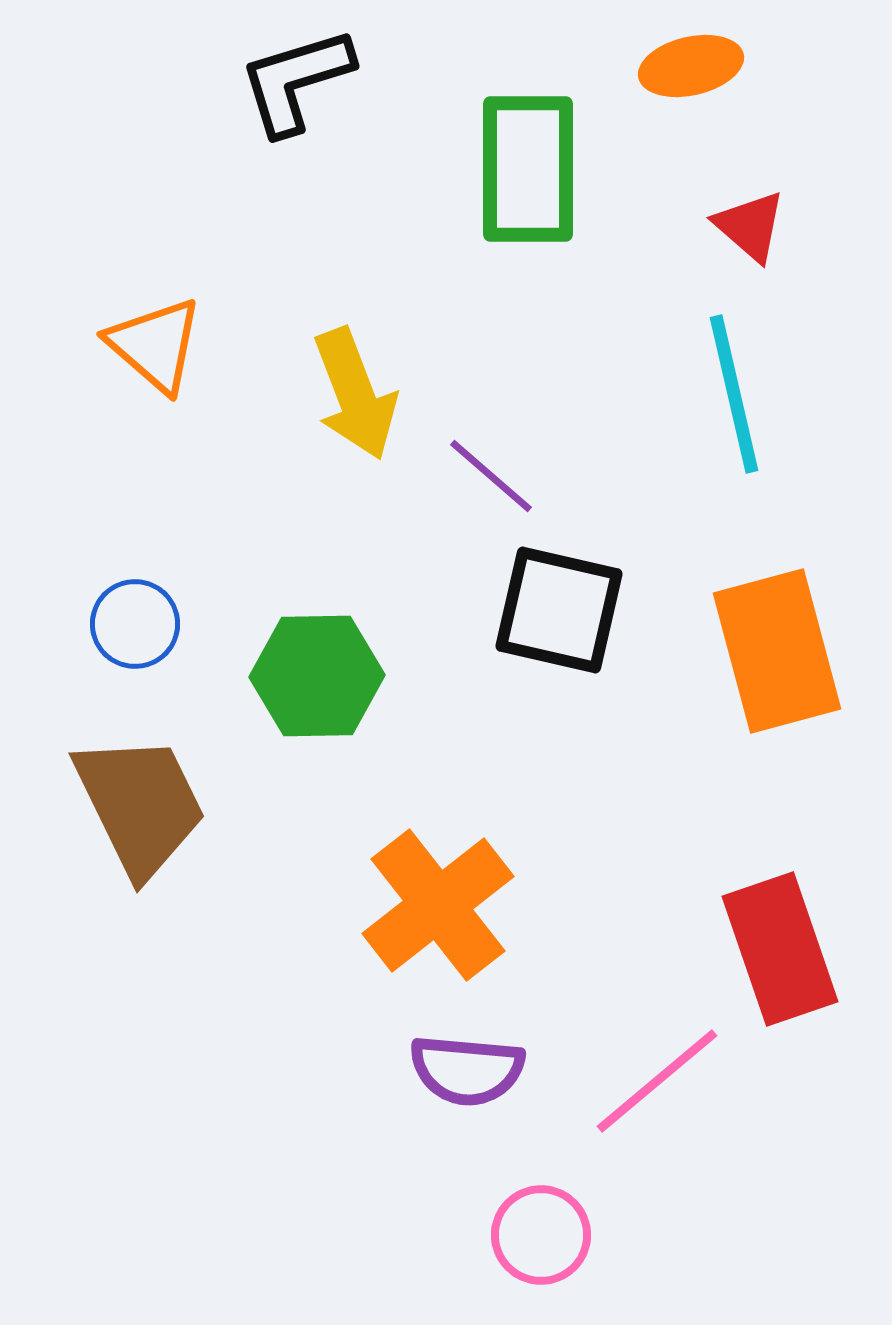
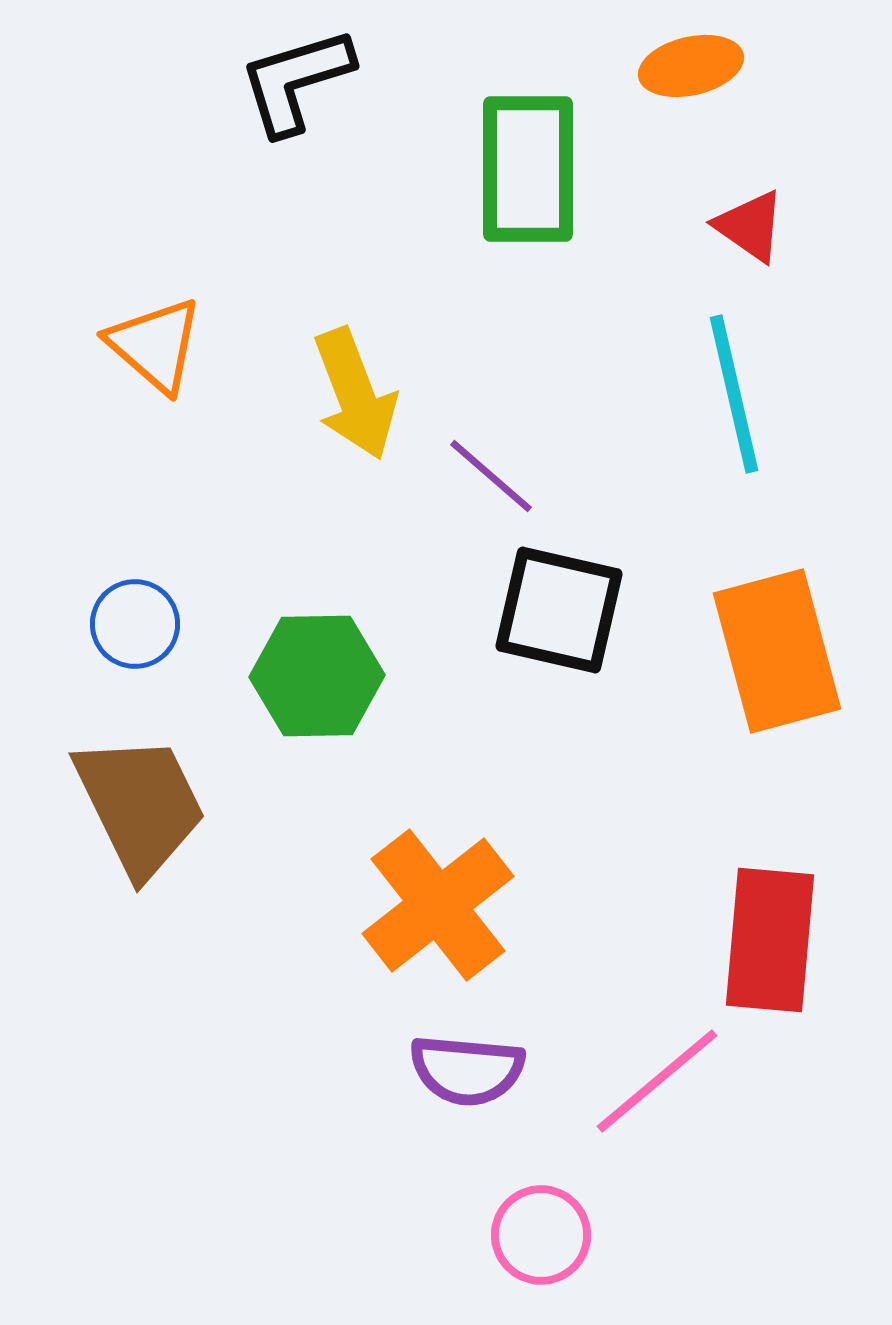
red triangle: rotated 6 degrees counterclockwise
red rectangle: moved 10 px left, 9 px up; rotated 24 degrees clockwise
